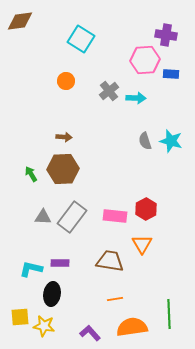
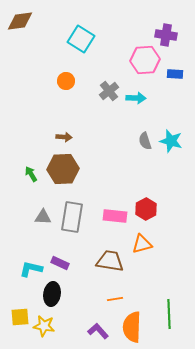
blue rectangle: moved 4 px right
gray rectangle: rotated 28 degrees counterclockwise
orange triangle: rotated 45 degrees clockwise
purple rectangle: rotated 24 degrees clockwise
orange semicircle: rotated 80 degrees counterclockwise
purple L-shape: moved 8 px right, 2 px up
